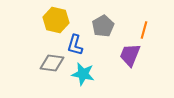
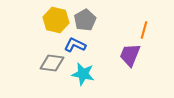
gray pentagon: moved 18 px left, 6 px up
blue L-shape: rotated 100 degrees clockwise
